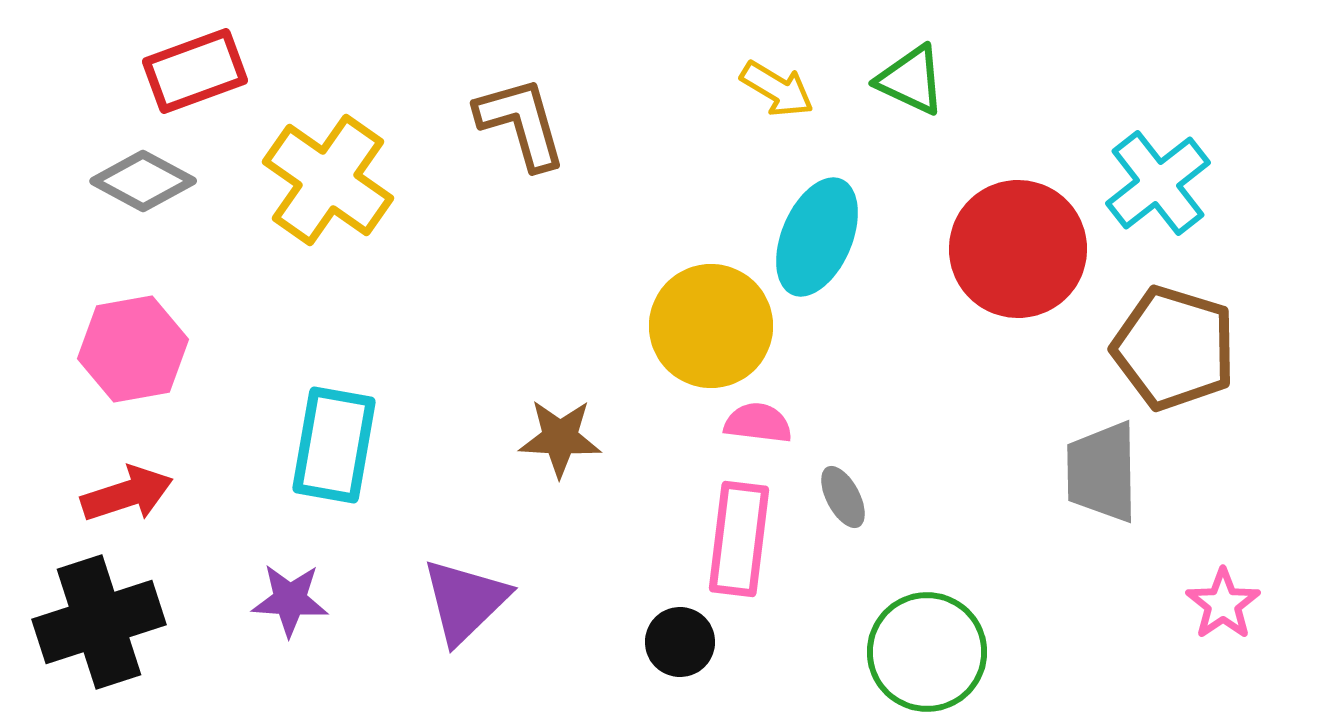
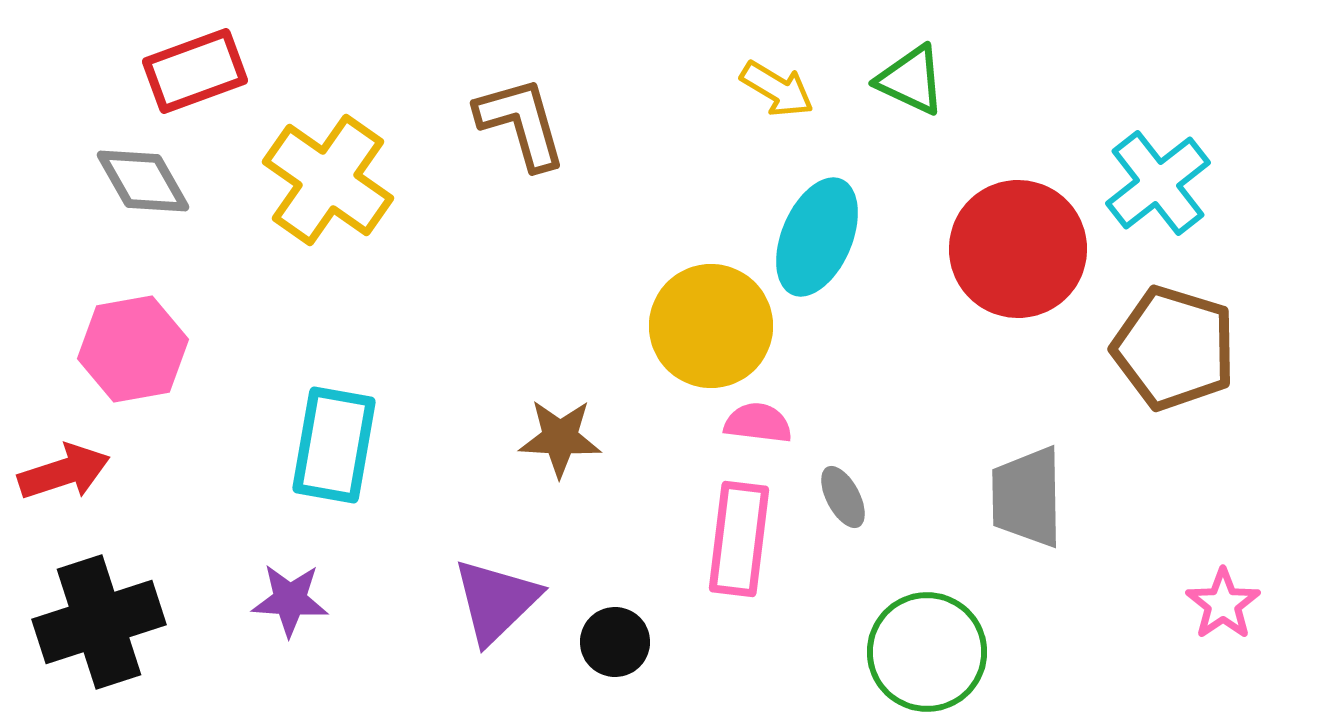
gray diamond: rotated 32 degrees clockwise
gray trapezoid: moved 75 px left, 25 px down
red arrow: moved 63 px left, 22 px up
purple triangle: moved 31 px right
black circle: moved 65 px left
